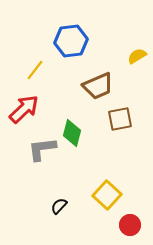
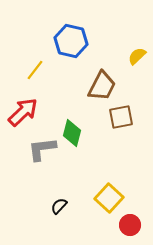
blue hexagon: rotated 20 degrees clockwise
yellow semicircle: rotated 12 degrees counterclockwise
brown trapezoid: moved 4 px right; rotated 40 degrees counterclockwise
red arrow: moved 1 px left, 3 px down
brown square: moved 1 px right, 2 px up
yellow square: moved 2 px right, 3 px down
